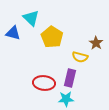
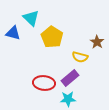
brown star: moved 1 px right, 1 px up
purple rectangle: rotated 36 degrees clockwise
cyan star: moved 2 px right
